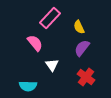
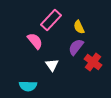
pink rectangle: moved 1 px right, 2 px down
pink semicircle: moved 2 px up
purple semicircle: moved 6 px left, 1 px up
red cross: moved 7 px right, 15 px up
